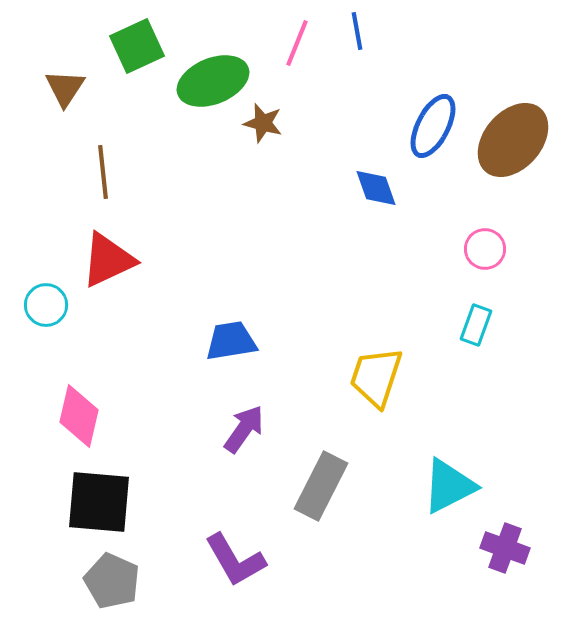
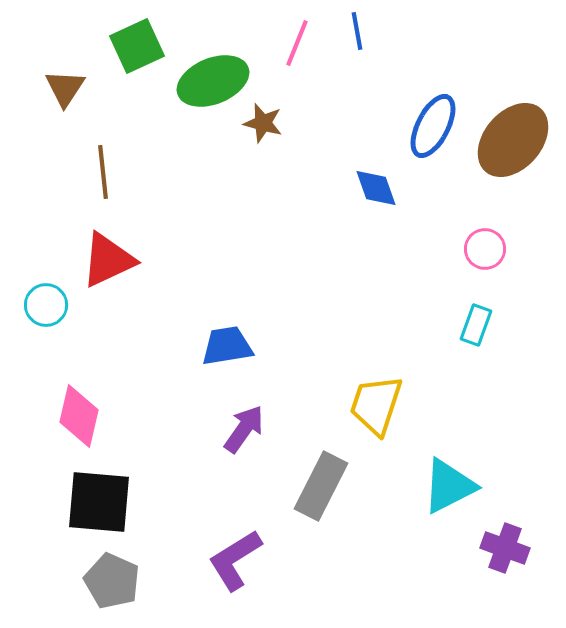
blue trapezoid: moved 4 px left, 5 px down
yellow trapezoid: moved 28 px down
purple L-shape: rotated 88 degrees clockwise
